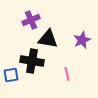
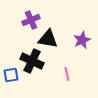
black cross: rotated 15 degrees clockwise
